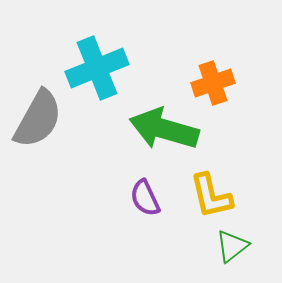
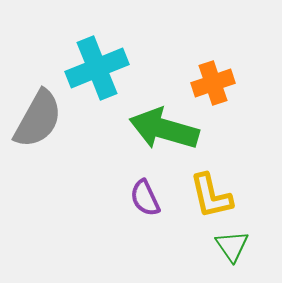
green triangle: rotated 27 degrees counterclockwise
